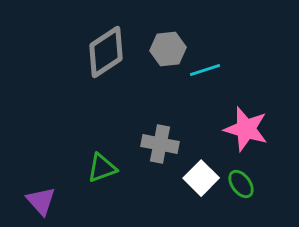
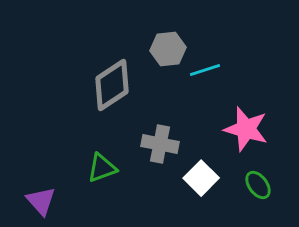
gray diamond: moved 6 px right, 33 px down
green ellipse: moved 17 px right, 1 px down
